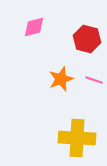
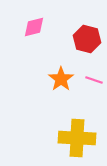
orange star: rotated 15 degrees counterclockwise
